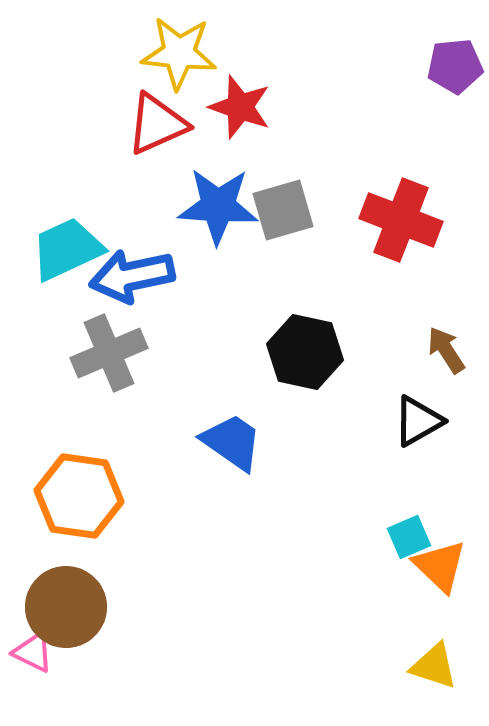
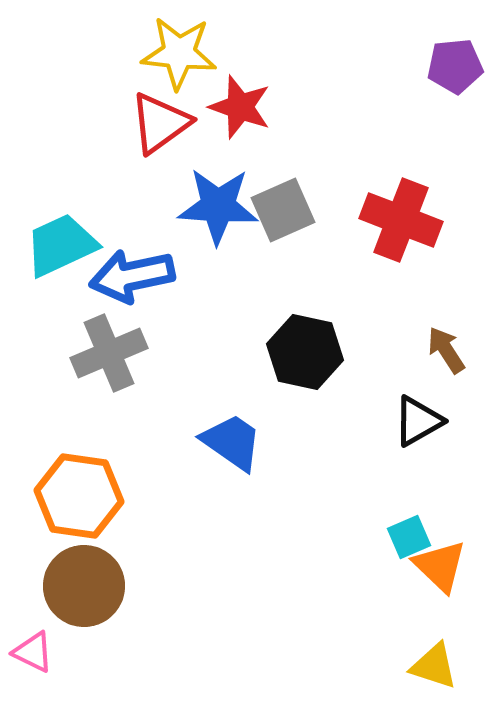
red triangle: moved 3 px right, 1 px up; rotated 12 degrees counterclockwise
gray square: rotated 8 degrees counterclockwise
cyan trapezoid: moved 6 px left, 4 px up
brown circle: moved 18 px right, 21 px up
